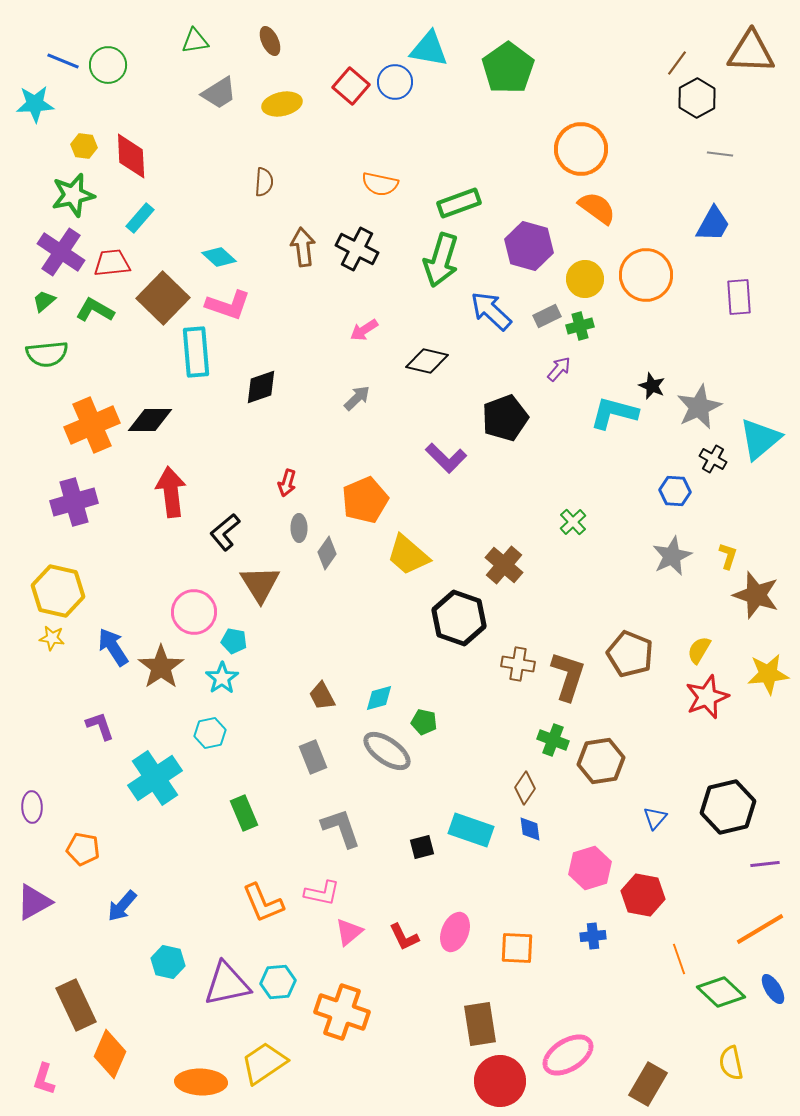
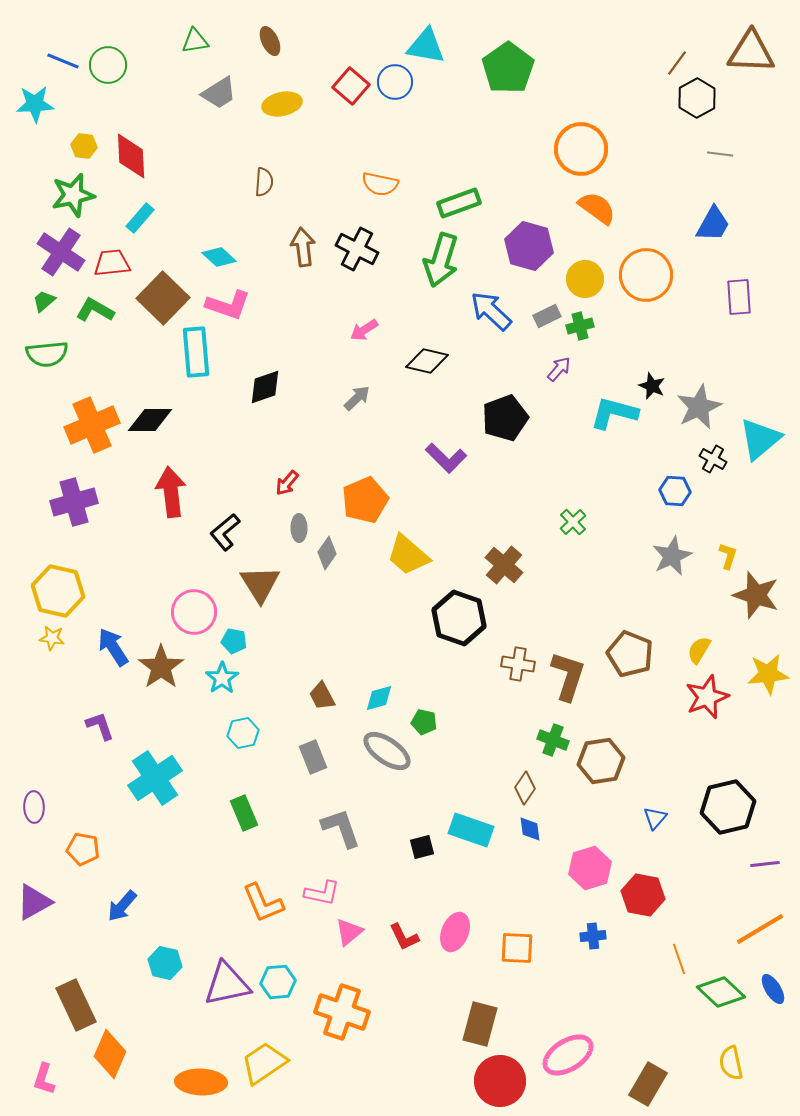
cyan triangle at (429, 49): moved 3 px left, 3 px up
black diamond at (261, 387): moved 4 px right
red arrow at (287, 483): rotated 24 degrees clockwise
cyan hexagon at (210, 733): moved 33 px right
purple ellipse at (32, 807): moved 2 px right
cyan hexagon at (168, 962): moved 3 px left, 1 px down
brown rectangle at (480, 1024): rotated 24 degrees clockwise
